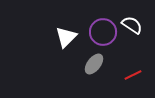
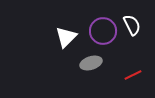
white semicircle: rotated 30 degrees clockwise
purple circle: moved 1 px up
gray ellipse: moved 3 px left, 1 px up; rotated 35 degrees clockwise
